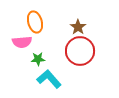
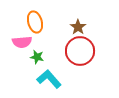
green star: moved 1 px left, 2 px up; rotated 16 degrees clockwise
